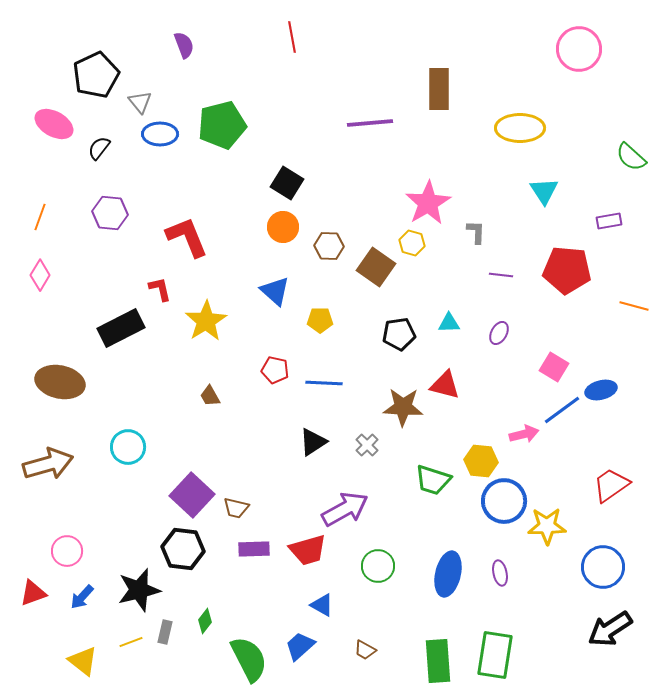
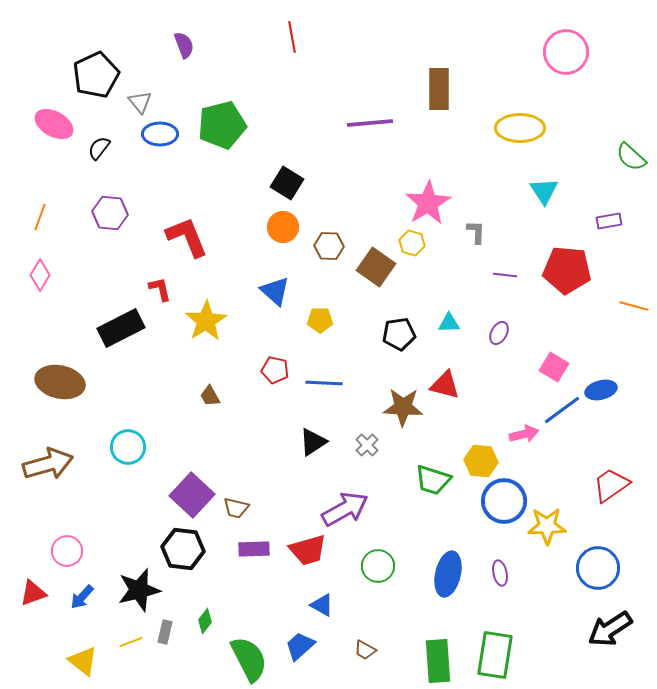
pink circle at (579, 49): moved 13 px left, 3 px down
purple line at (501, 275): moved 4 px right
blue circle at (603, 567): moved 5 px left, 1 px down
